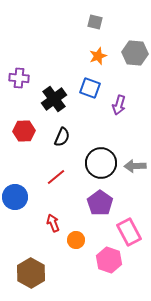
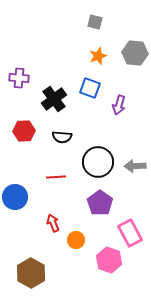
black semicircle: rotated 72 degrees clockwise
black circle: moved 3 px left, 1 px up
red line: rotated 36 degrees clockwise
pink rectangle: moved 1 px right, 1 px down
